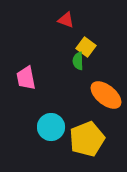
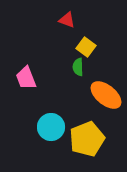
red triangle: moved 1 px right
green semicircle: moved 6 px down
pink trapezoid: rotated 10 degrees counterclockwise
